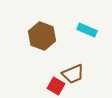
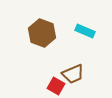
cyan rectangle: moved 2 px left, 1 px down
brown hexagon: moved 3 px up
